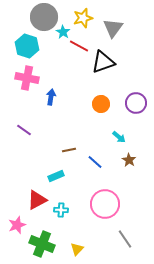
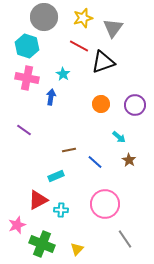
cyan star: moved 42 px down
purple circle: moved 1 px left, 2 px down
red triangle: moved 1 px right
